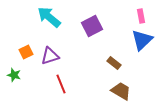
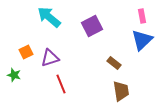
pink rectangle: moved 1 px right
purple triangle: moved 2 px down
brown trapezoid: rotated 50 degrees clockwise
